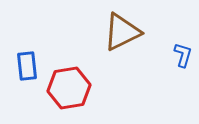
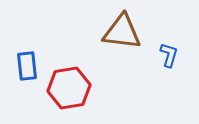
brown triangle: rotated 33 degrees clockwise
blue L-shape: moved 14 px left
